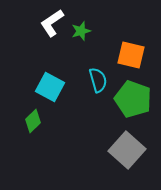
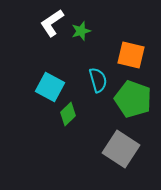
green diamond: moved 35 px right, 7 px up
gray square: moved 6 px left, 1 px up; rotated 9 degrees counterclockwise
